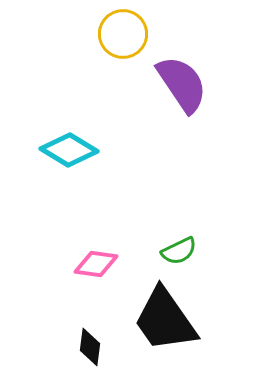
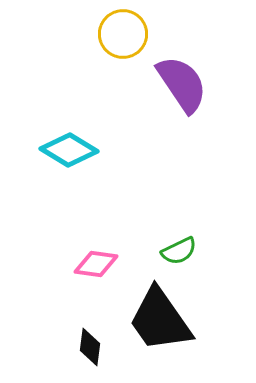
black trapezoid: moved 5 px left
